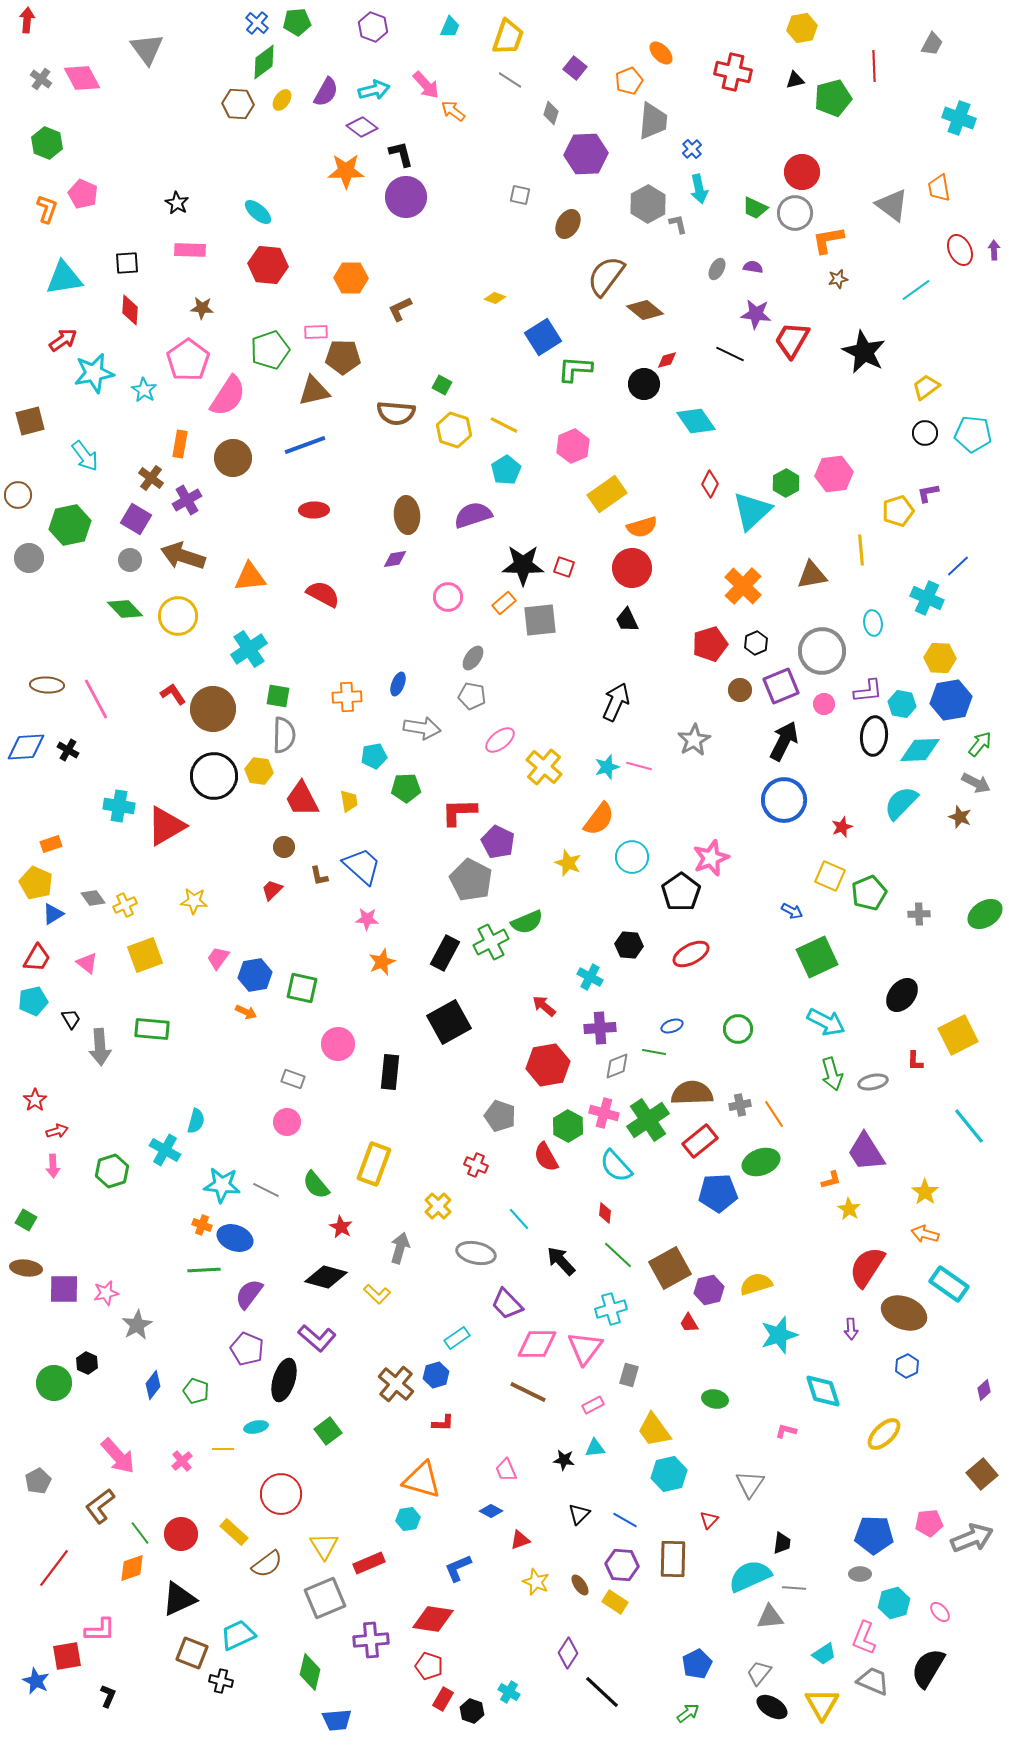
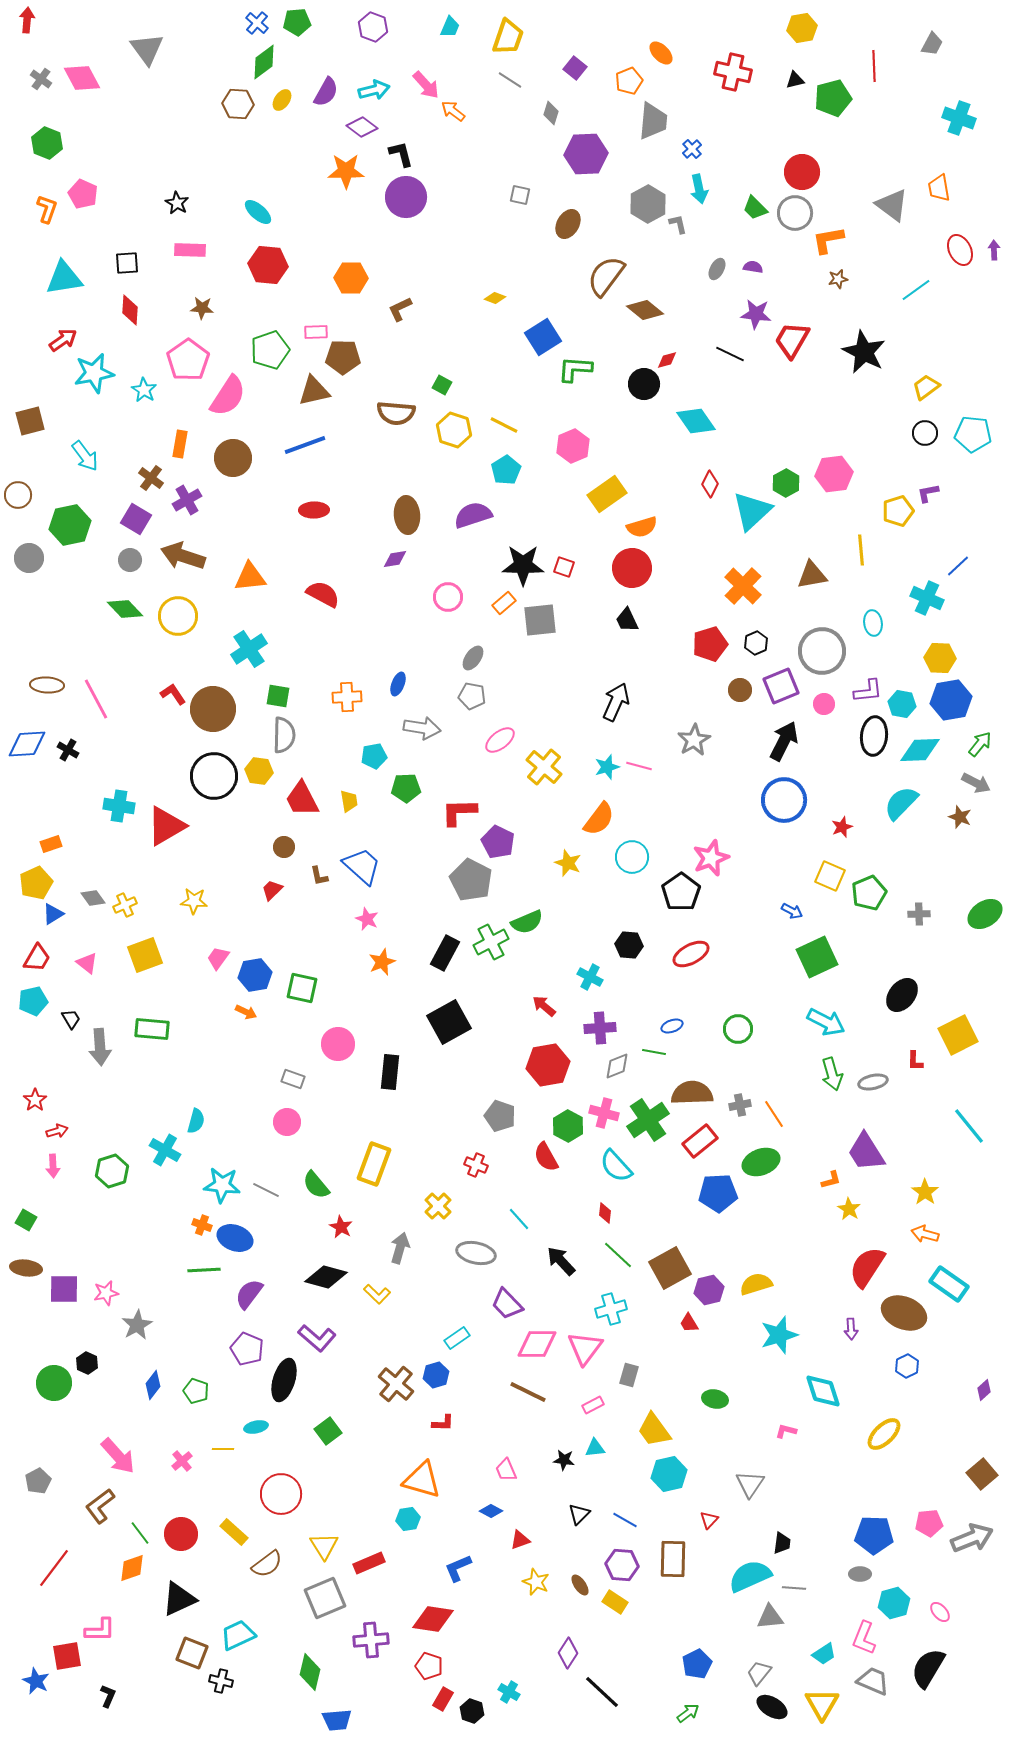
green trapezoid at (755, 208): rotated 20 degrees clockwise
blue diamond at (26, 747): moved 1 px right, 3 px up
yellow pentagon at (36, 883): rotated 24 degrees clockwise
pink star at (367, 919): rotated 20 degrees clockwise
